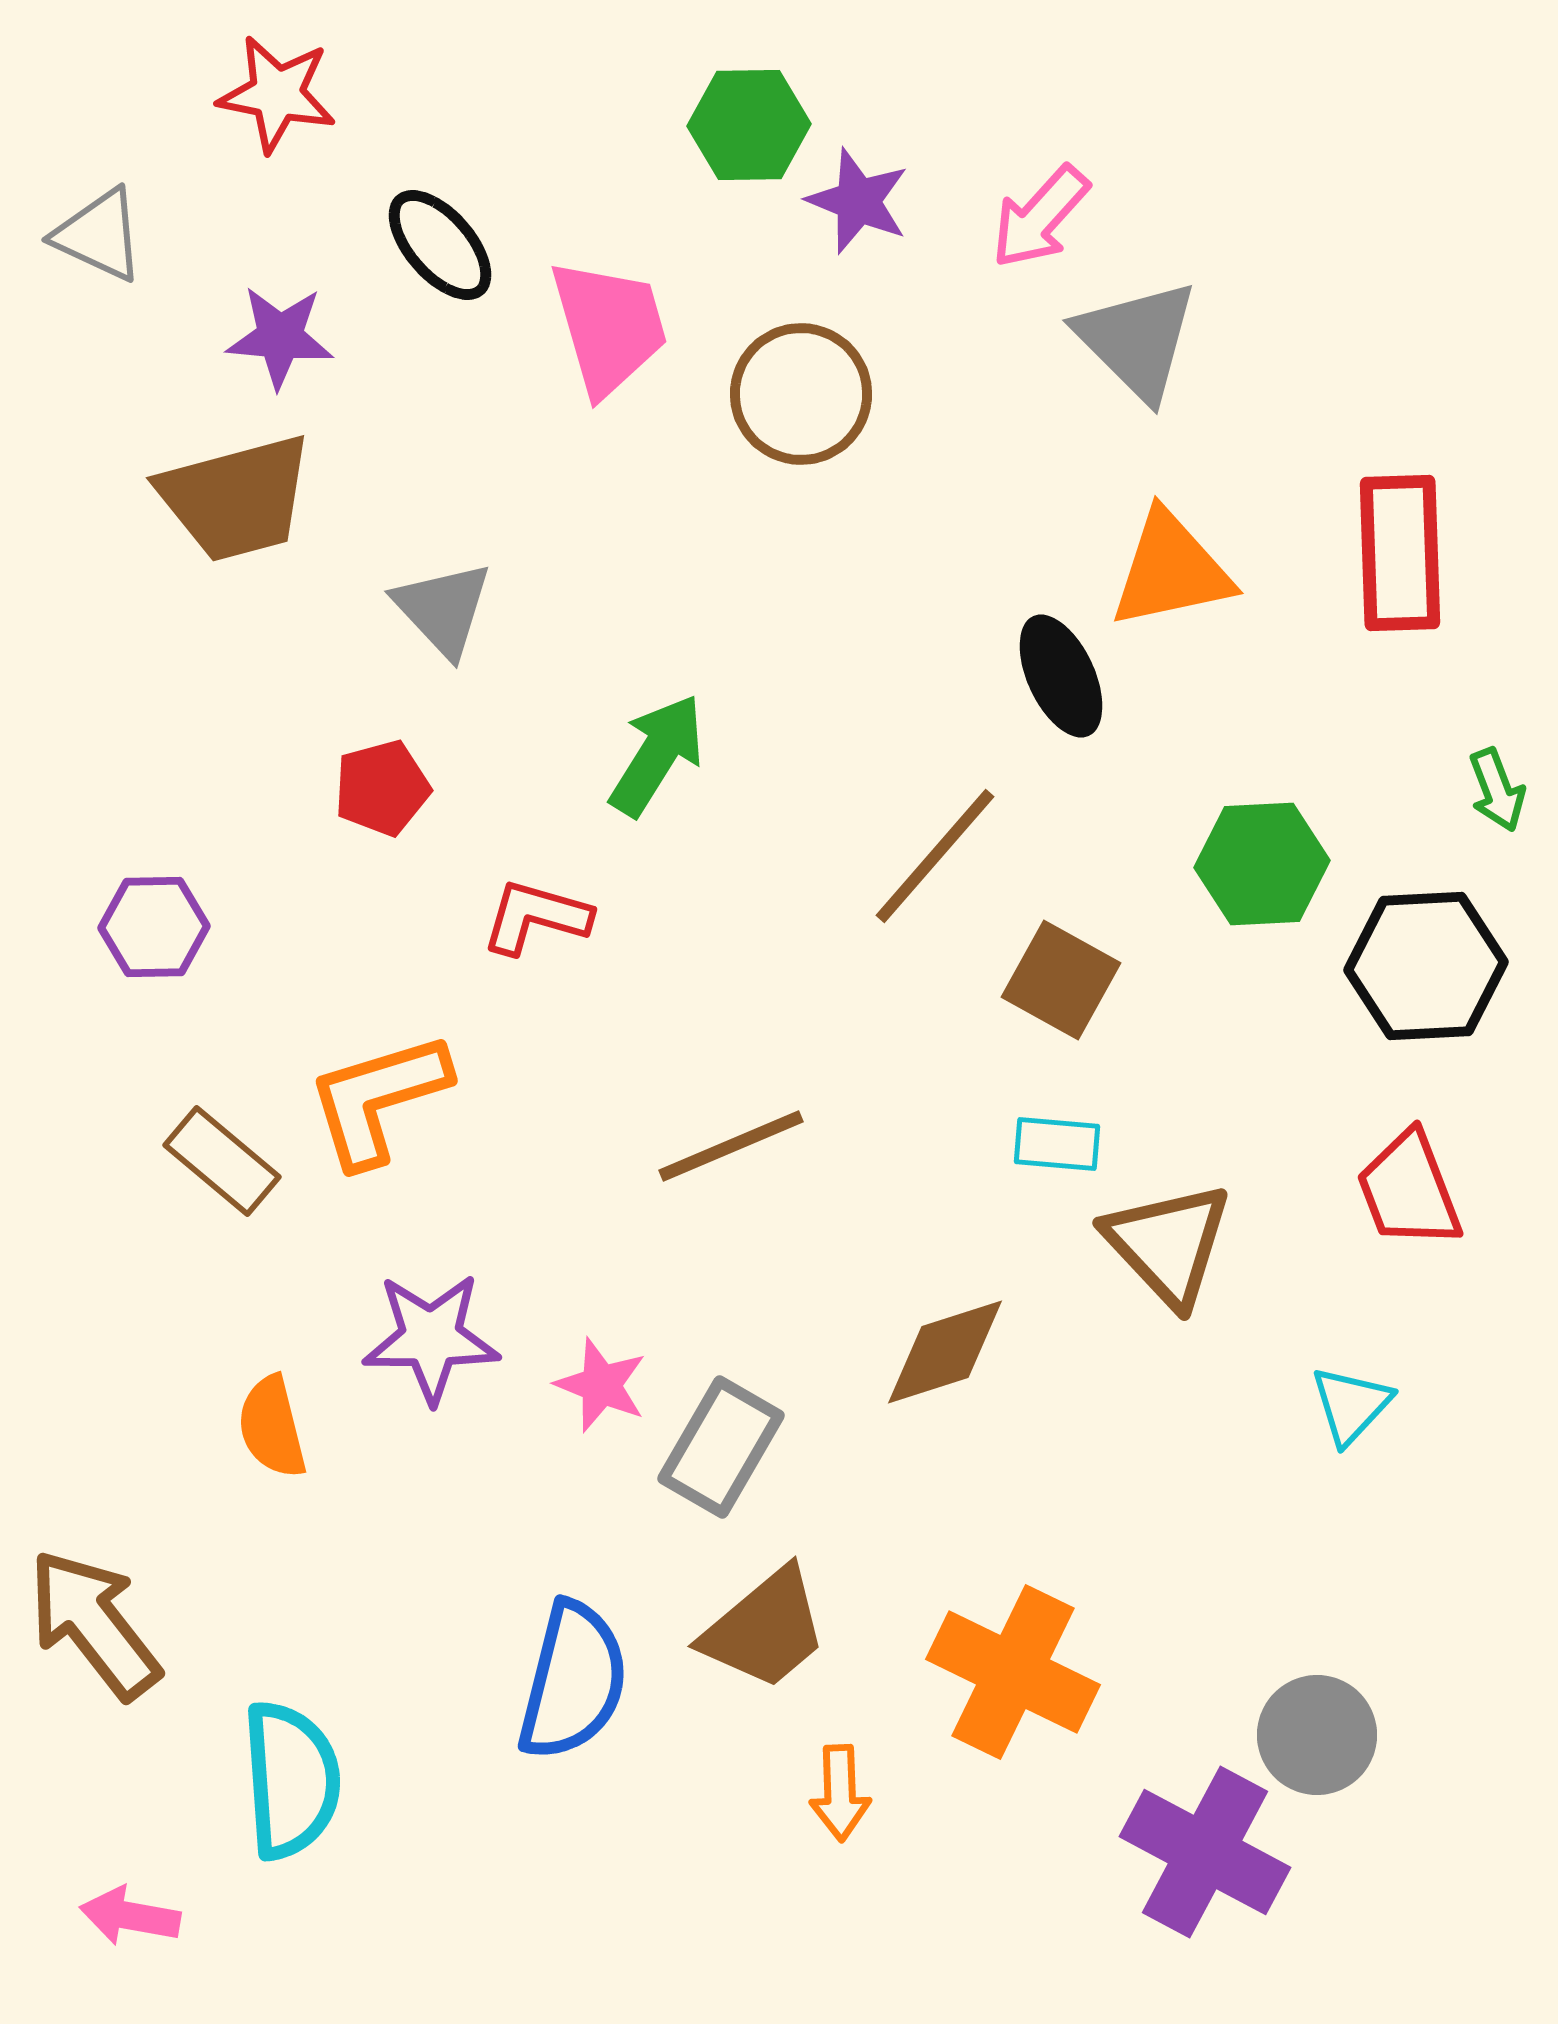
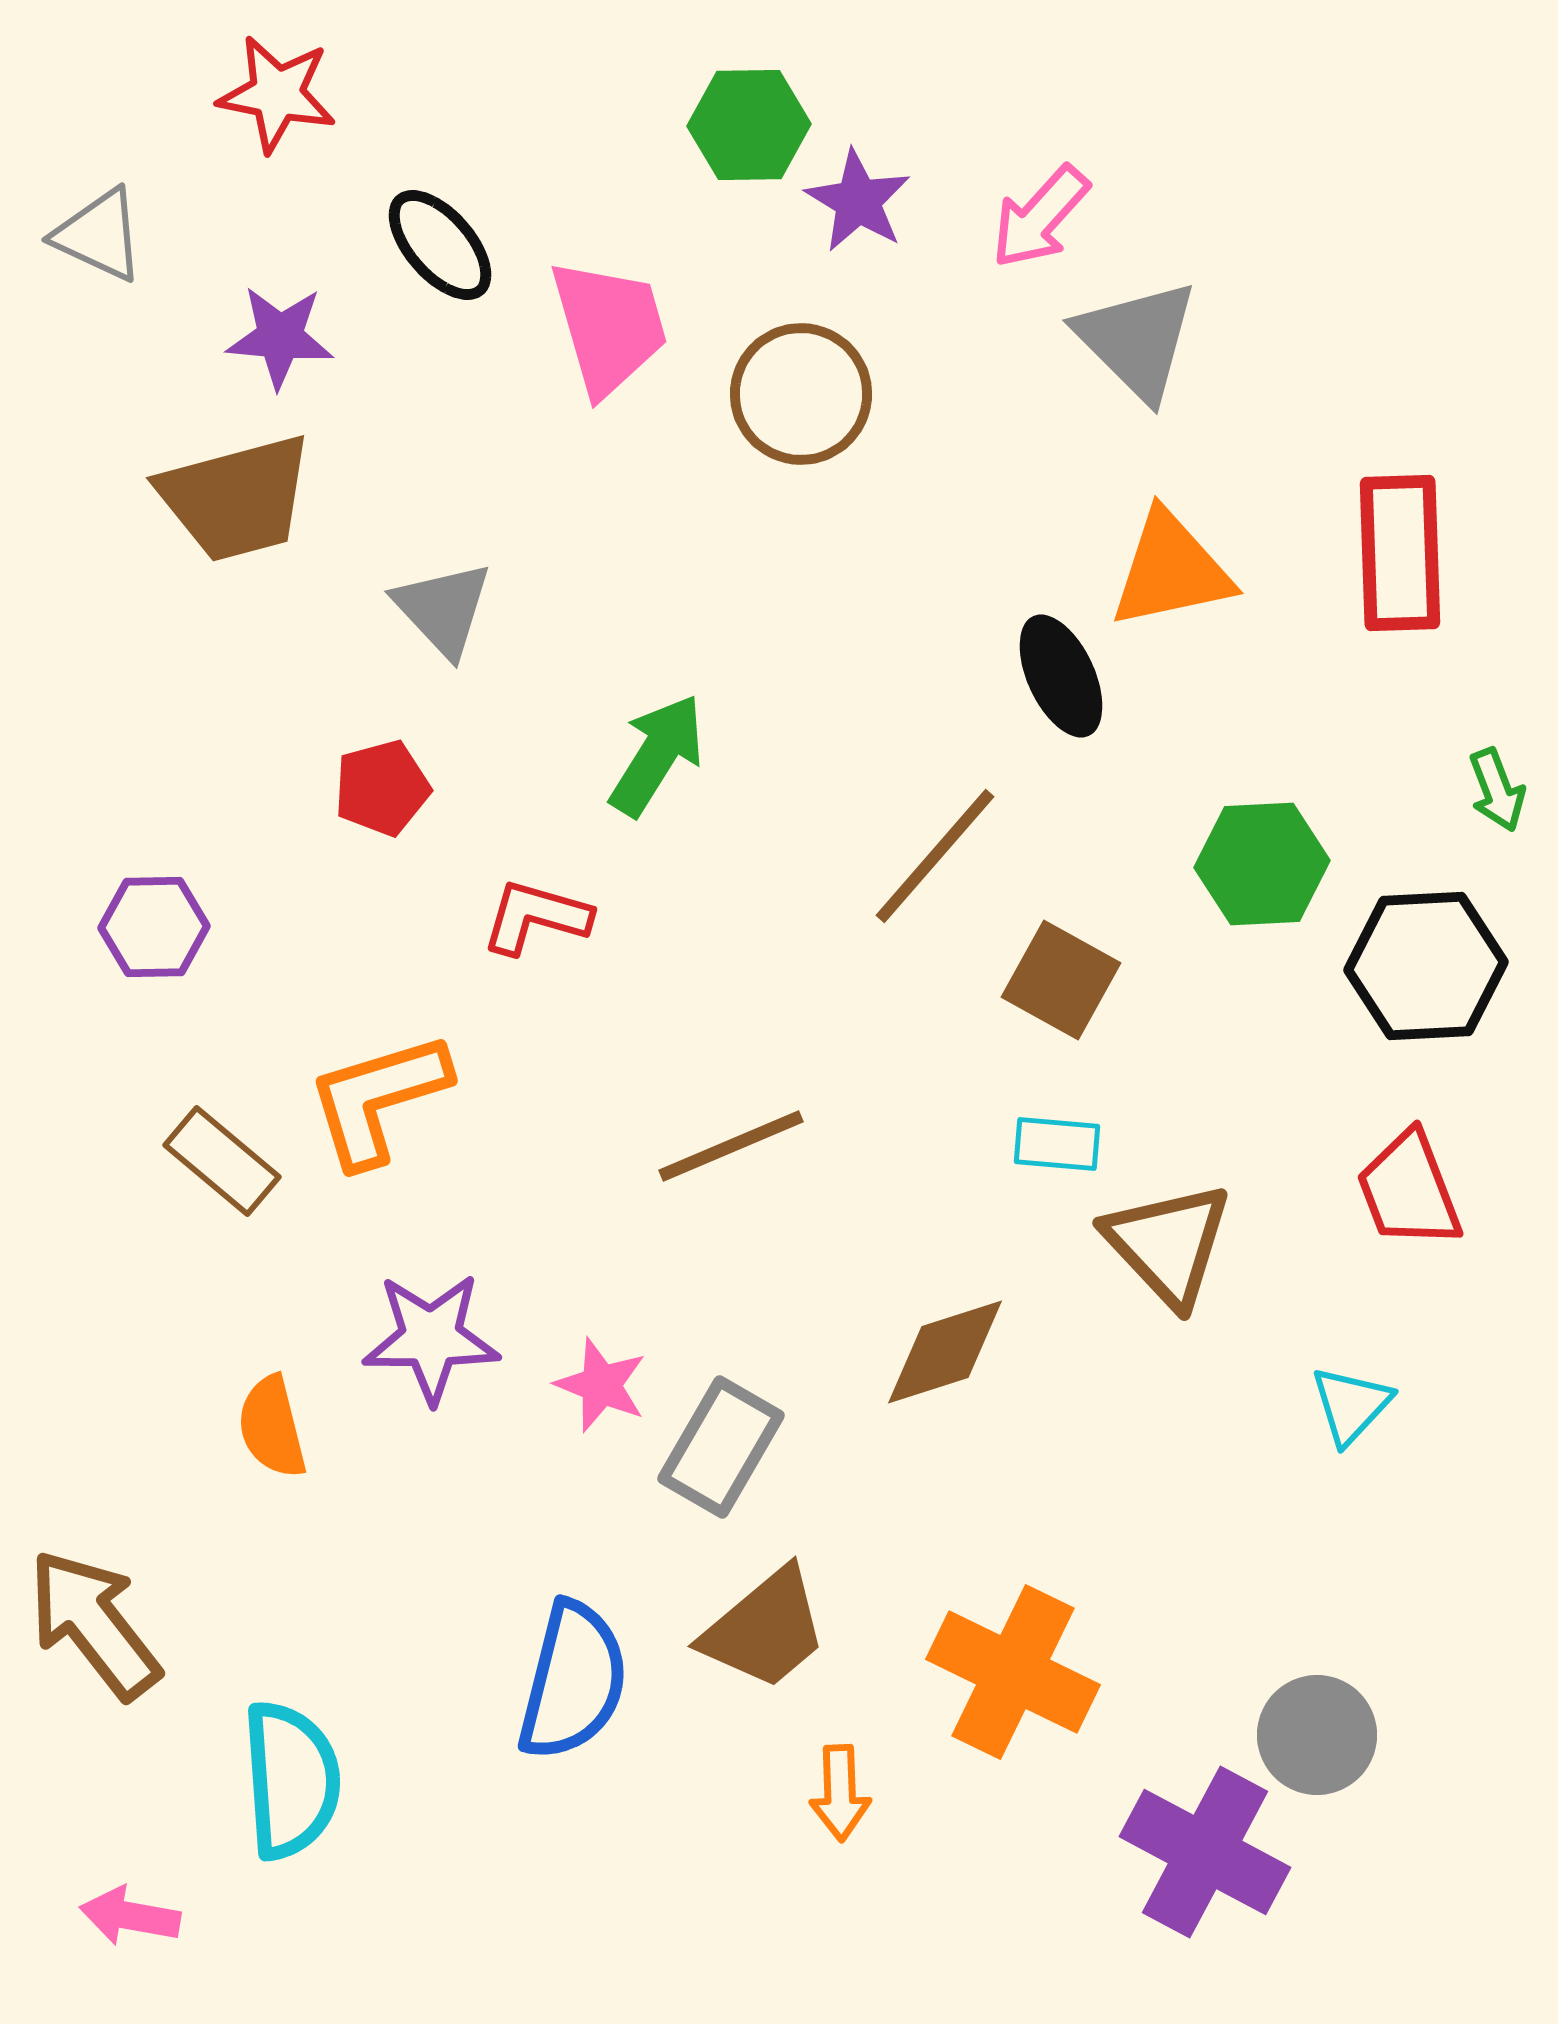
purple star at (858, 201): rotated 9 degrees clockwise
